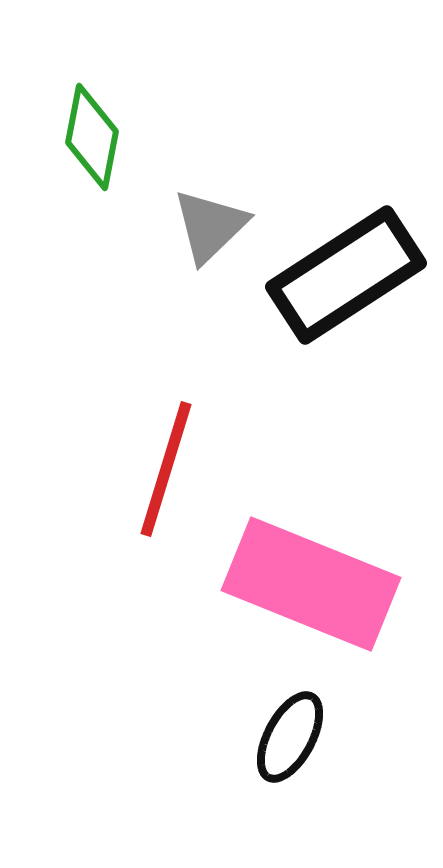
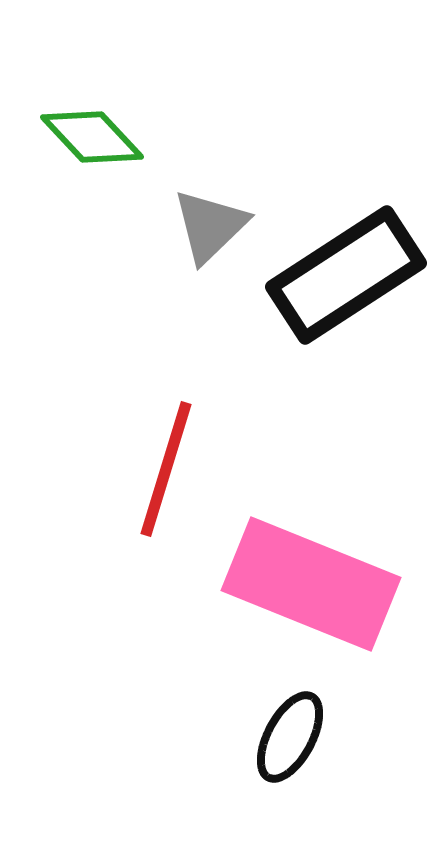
green diamond: rotated 54 degrees counterclockwise
